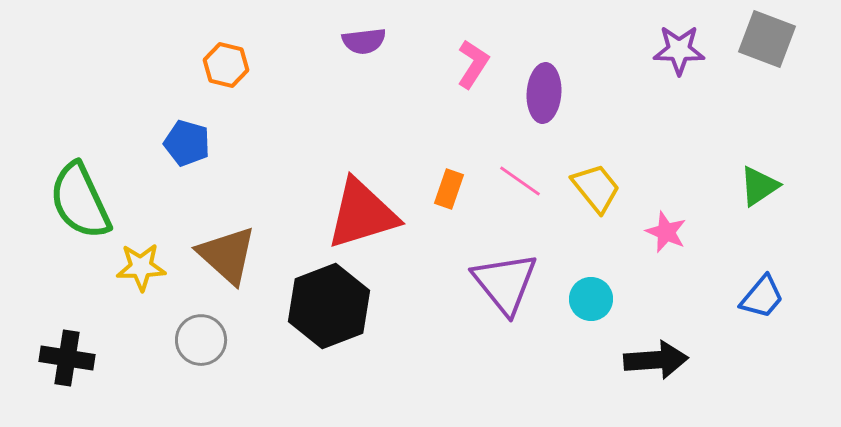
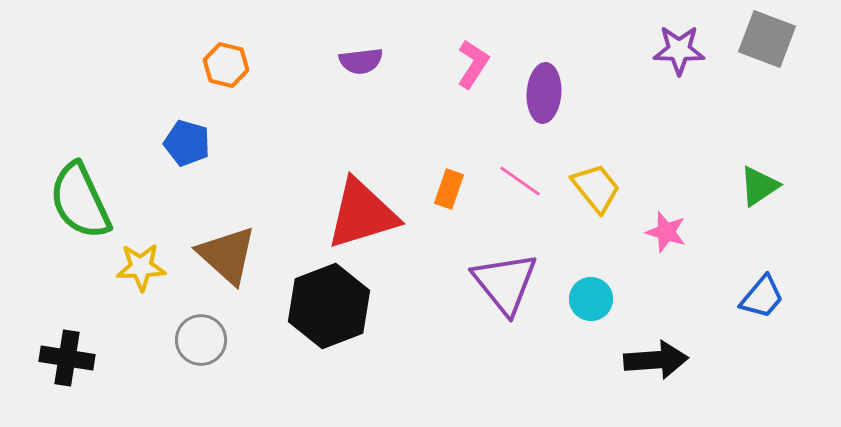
purple semicircle: moved 3 px left, 20 px down
pink star: rotated 6 degrees counterclockwise
